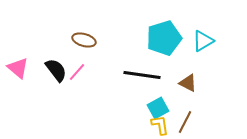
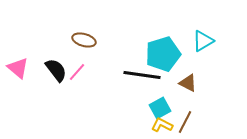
cyan pentagon: moved 1 px left, 16 px down
cyan square: moved 2 px right
yellow L-shape: moved 2 px right; rotated 55 degrees counterclockwise
